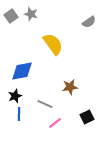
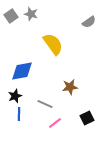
black square: moved 1 px down
